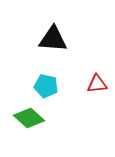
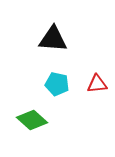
cyan pentagon: moved 11 px right, 2 px up
green diamond: moved 3 px right, 2 px down
